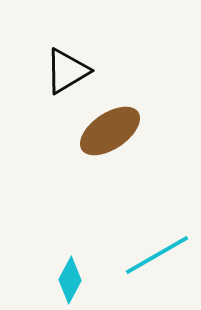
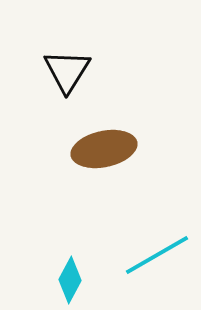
black triangle: rotated 27 degrees counterclockwise
brown ellipse: moved 6 px left, 18 px down; rotated 22 degrees clockwise
